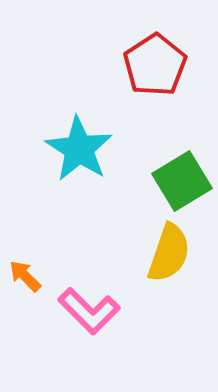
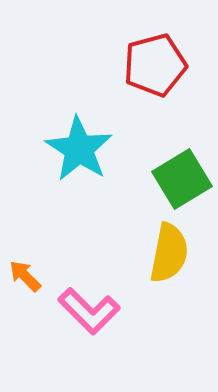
red pentagon: rotated 18 degrees clockwise
green square: moved 2 px up
yellow semicircle: rotated 8 degrees counterclockwise
